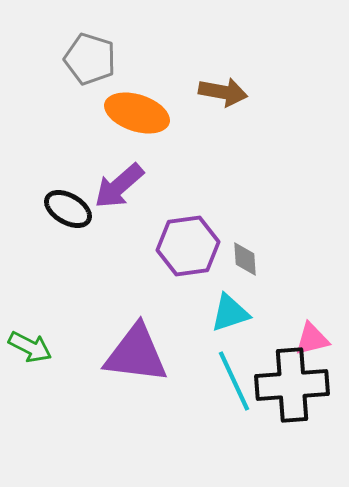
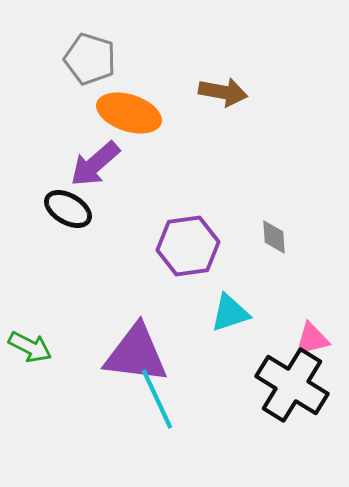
orange ellipse: moved 8 px left
purple arrow: moved 24 px left, 22 px up
gray diamond: moved 29 px right, 22 px up
cyan line: moved 77 px left, 18 px down
black cross: rotated 36 degrees clockwise
